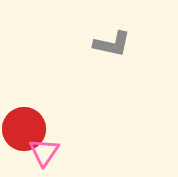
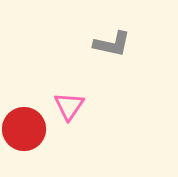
pink triangle: moved 25 px right, 46 px up
